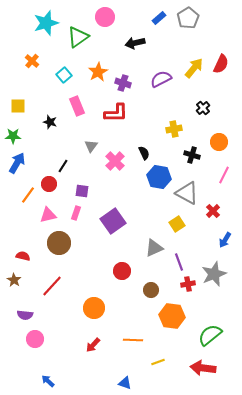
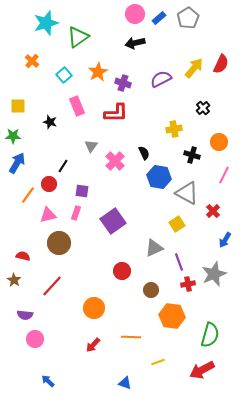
pink circle at (105, 17): moved 30 px right, 3 px up
green semicircle at (210, 335): rotated 145 degrees clockwise
orange line at (133, 340): moved 2 px left, 3 px up
red arrow at (203, 368): moved 1 px left, 2 px down; rotated 35 degrees counterclockwise
